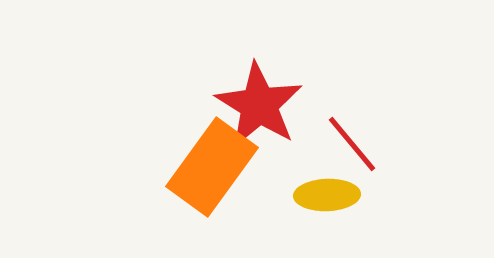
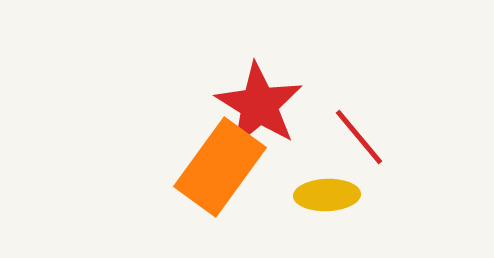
red line: moved 7 px right, 7 px up
orange rectangle: moved 8 px right
